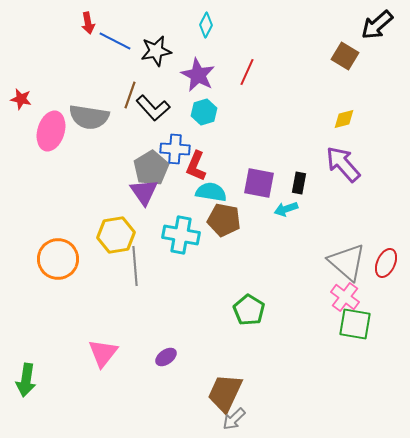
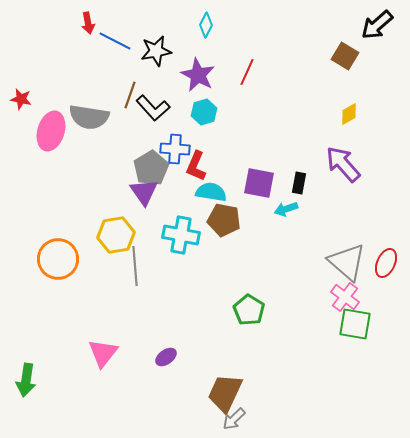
yellow diamond: moved 5 px right, 5 px up; rotated 15 degrees counterclockwise
